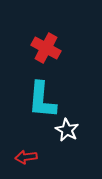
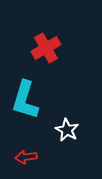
red cross: rotated 32 degrees clockwise
cyan L-shape: moved 17 px left; rotated 12 degrees clockwise
